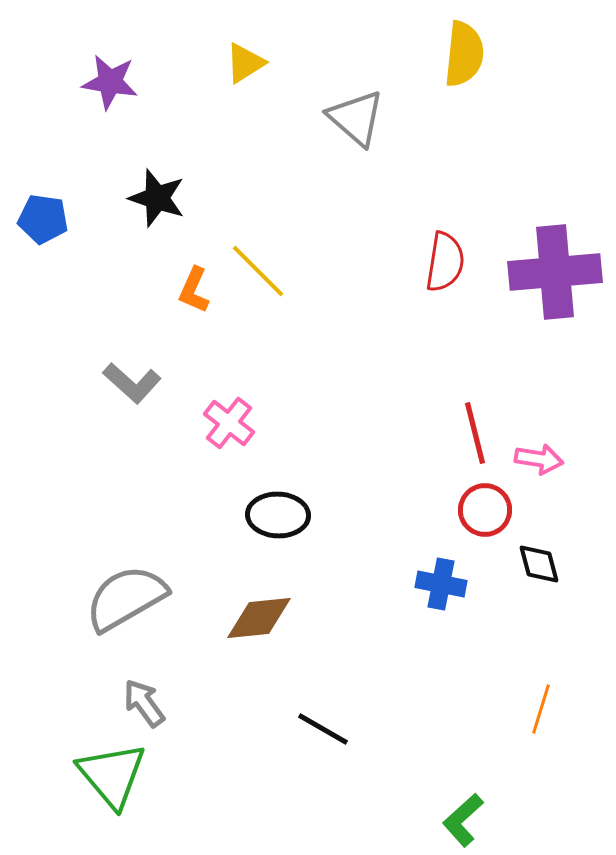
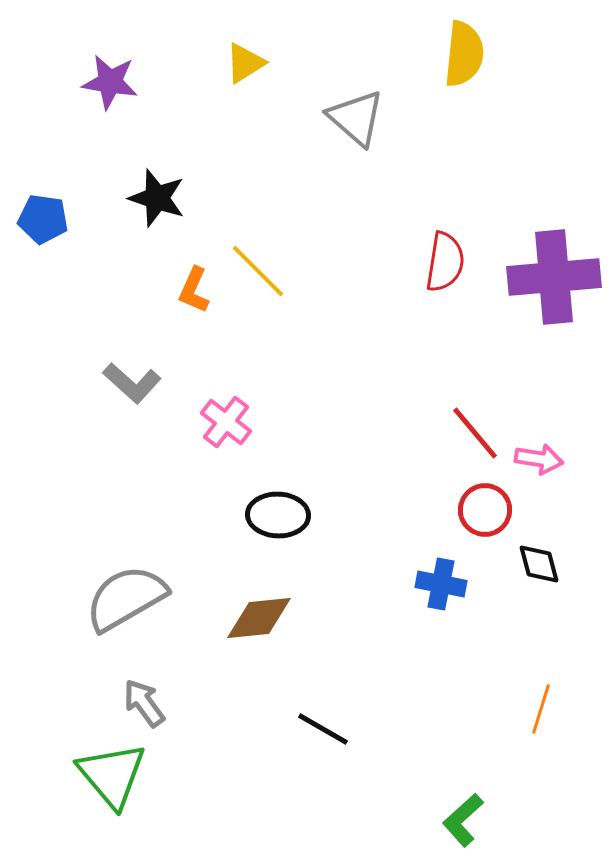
purple cross: moved 1 px left, 5 px down
pink cross: moved 3 px left, 1 px up
red line: rotated 26 degrees counterclockwise
